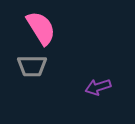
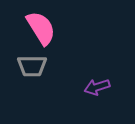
purple arrow: moved 1 px left
